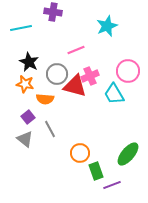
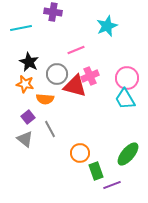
pink circle: moved 1 px left, 7 px down
cyan trapezoid: moved 11 px right, 5 px down
